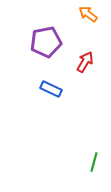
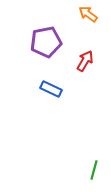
red arrow: moved 1 px up
green line: moved 8 px down
